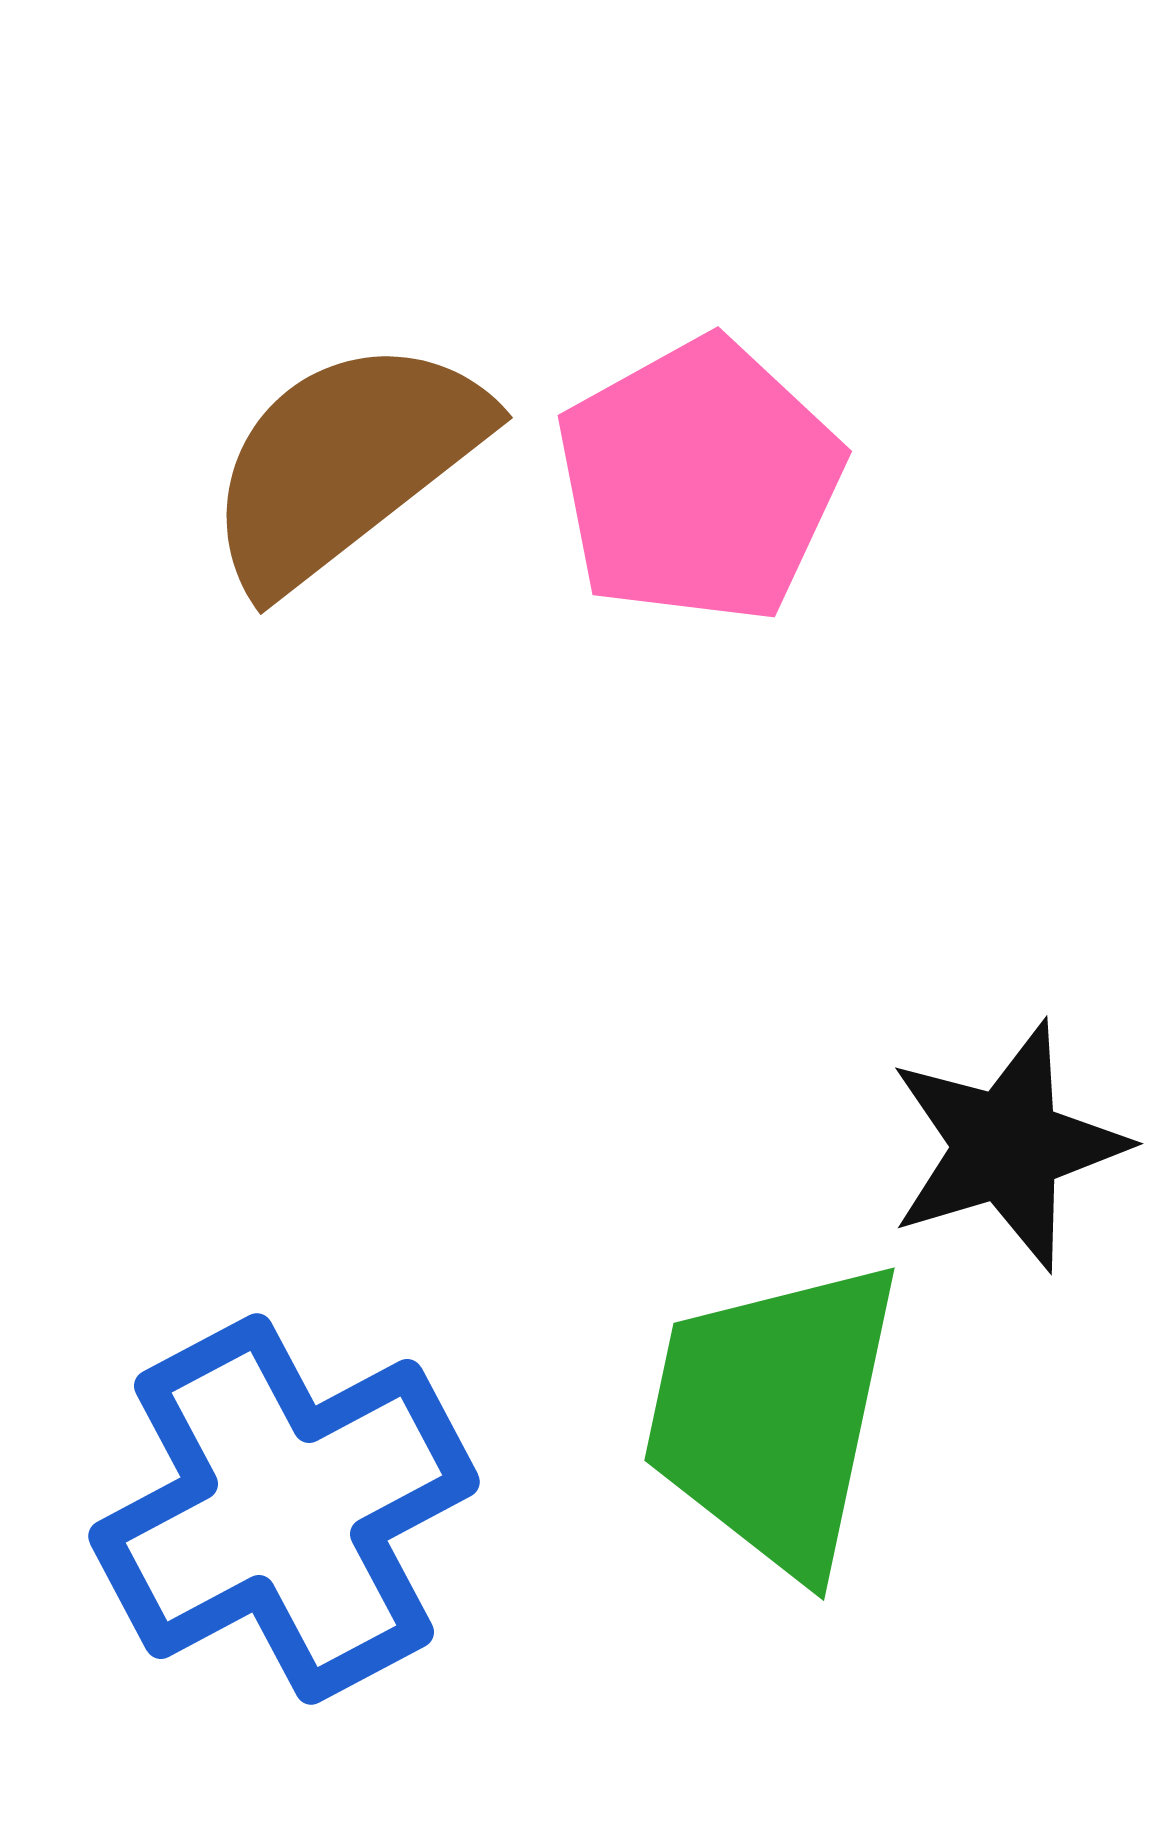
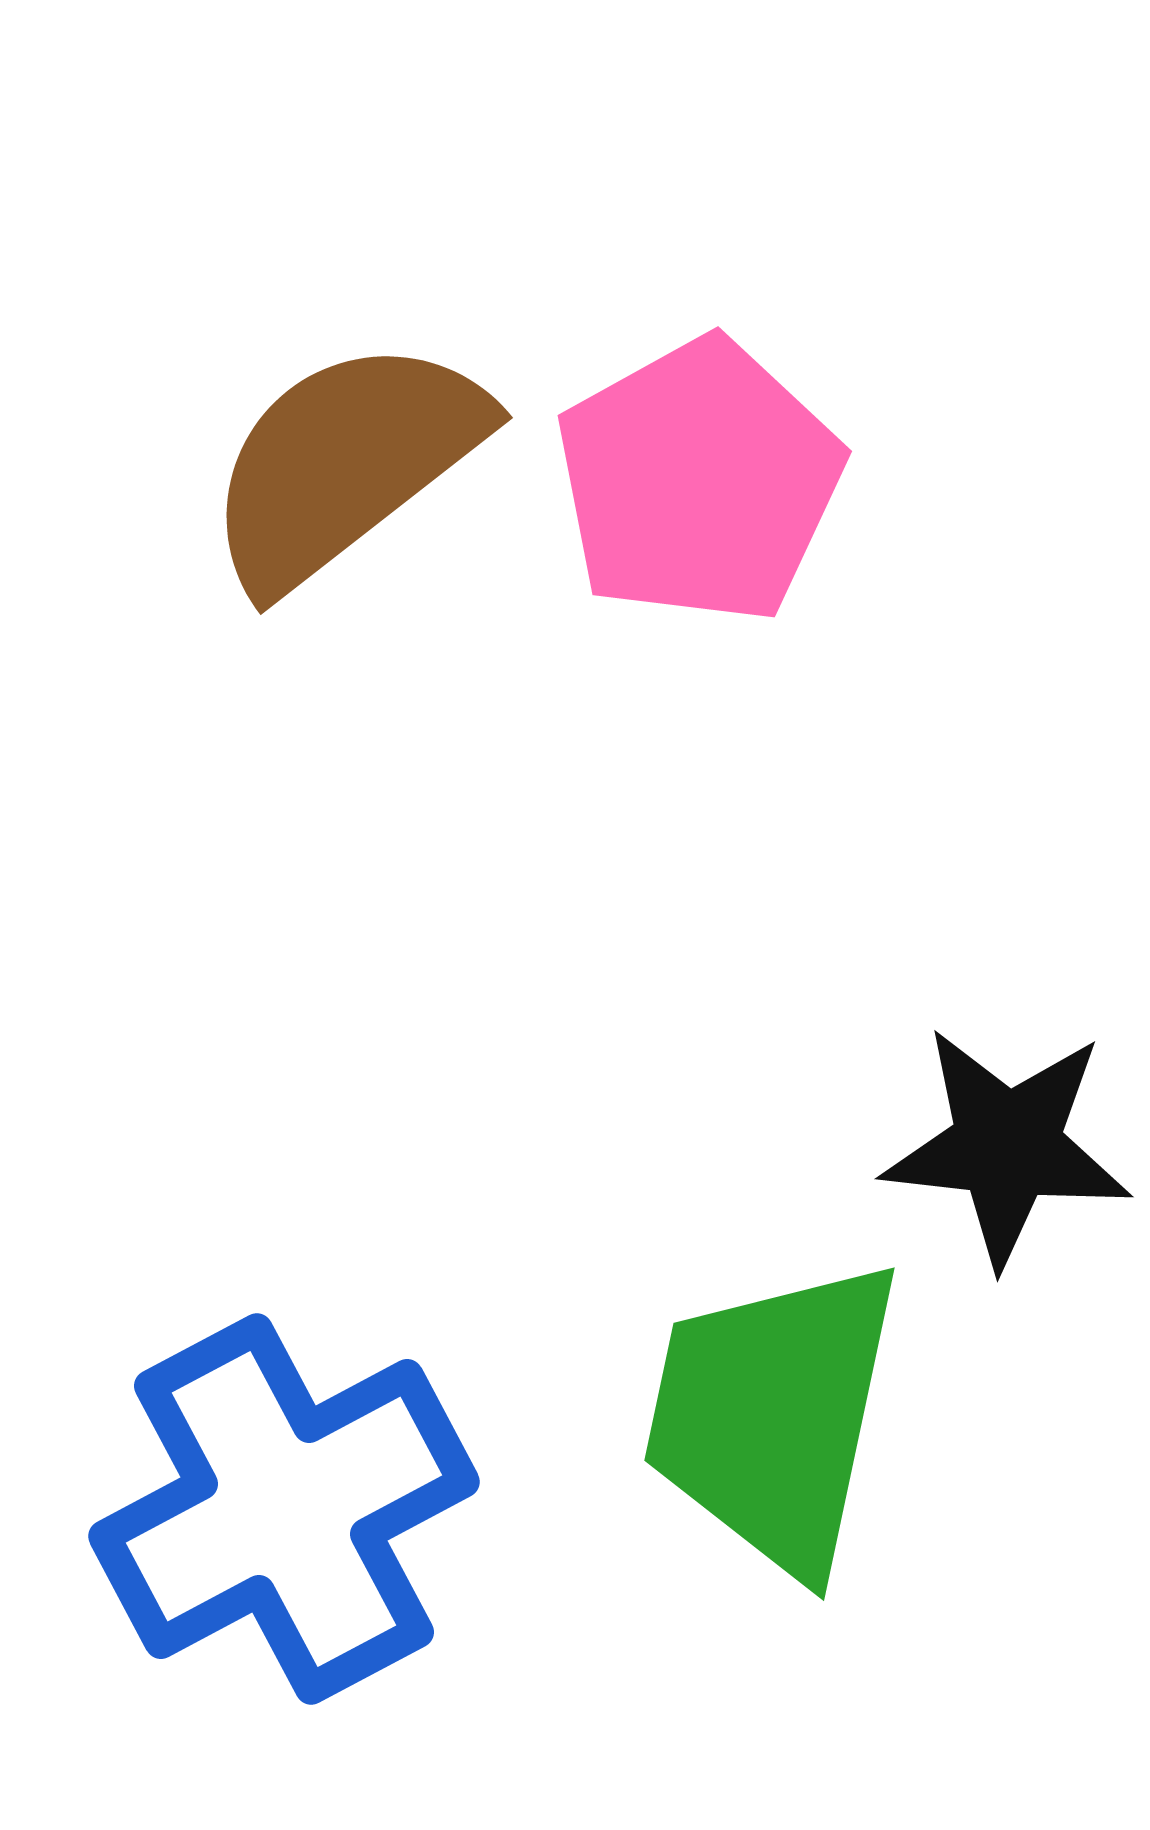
black star: rotated 23 degrees clockwise
